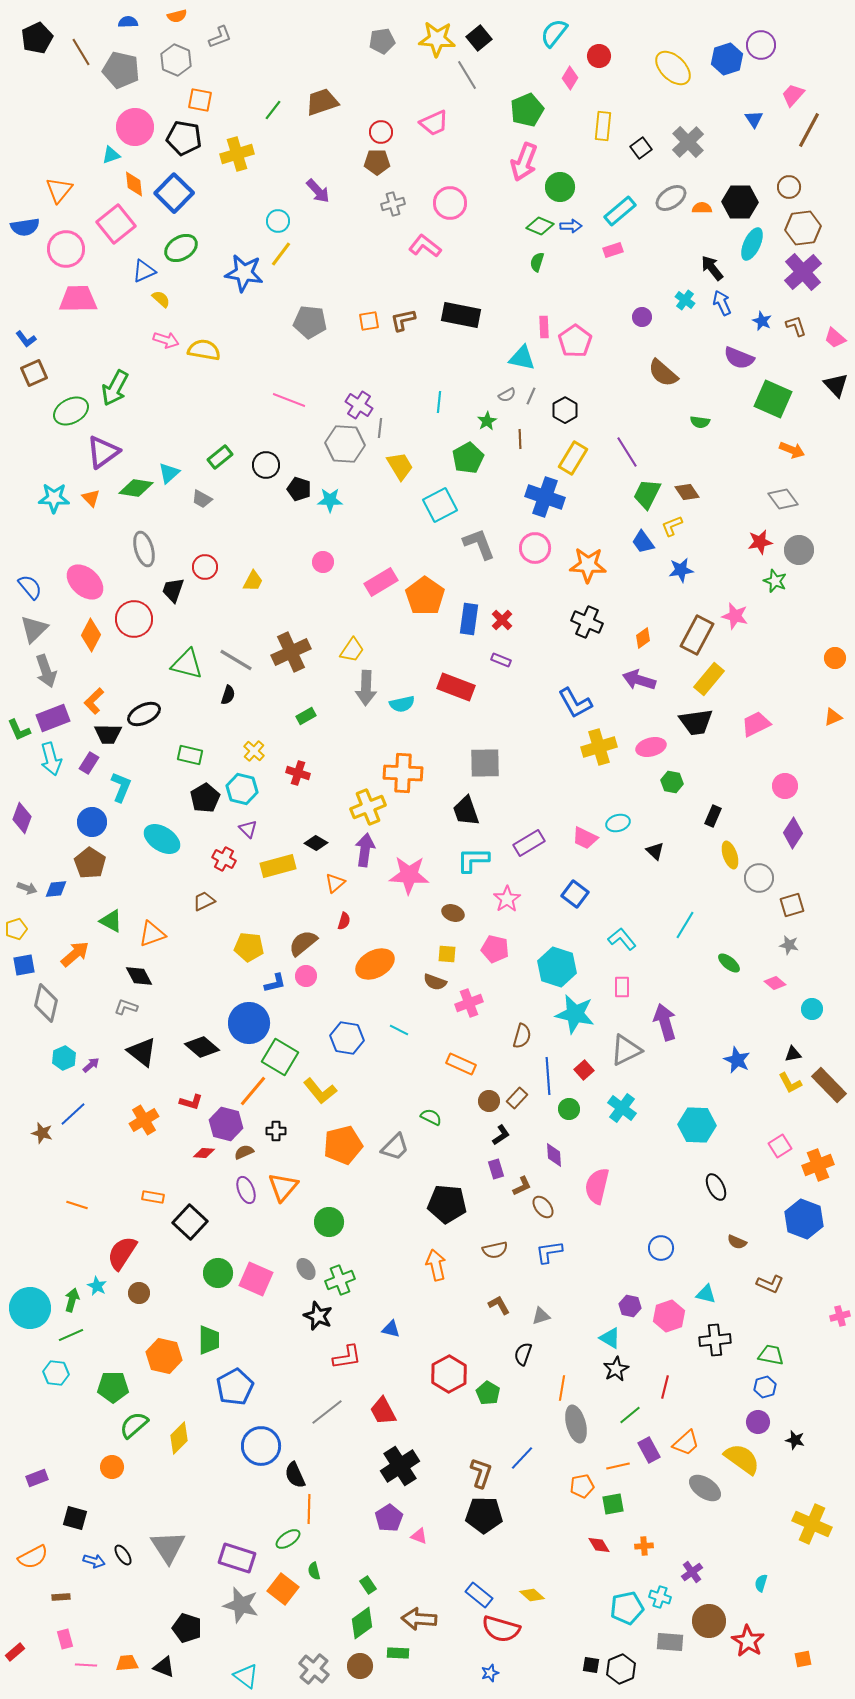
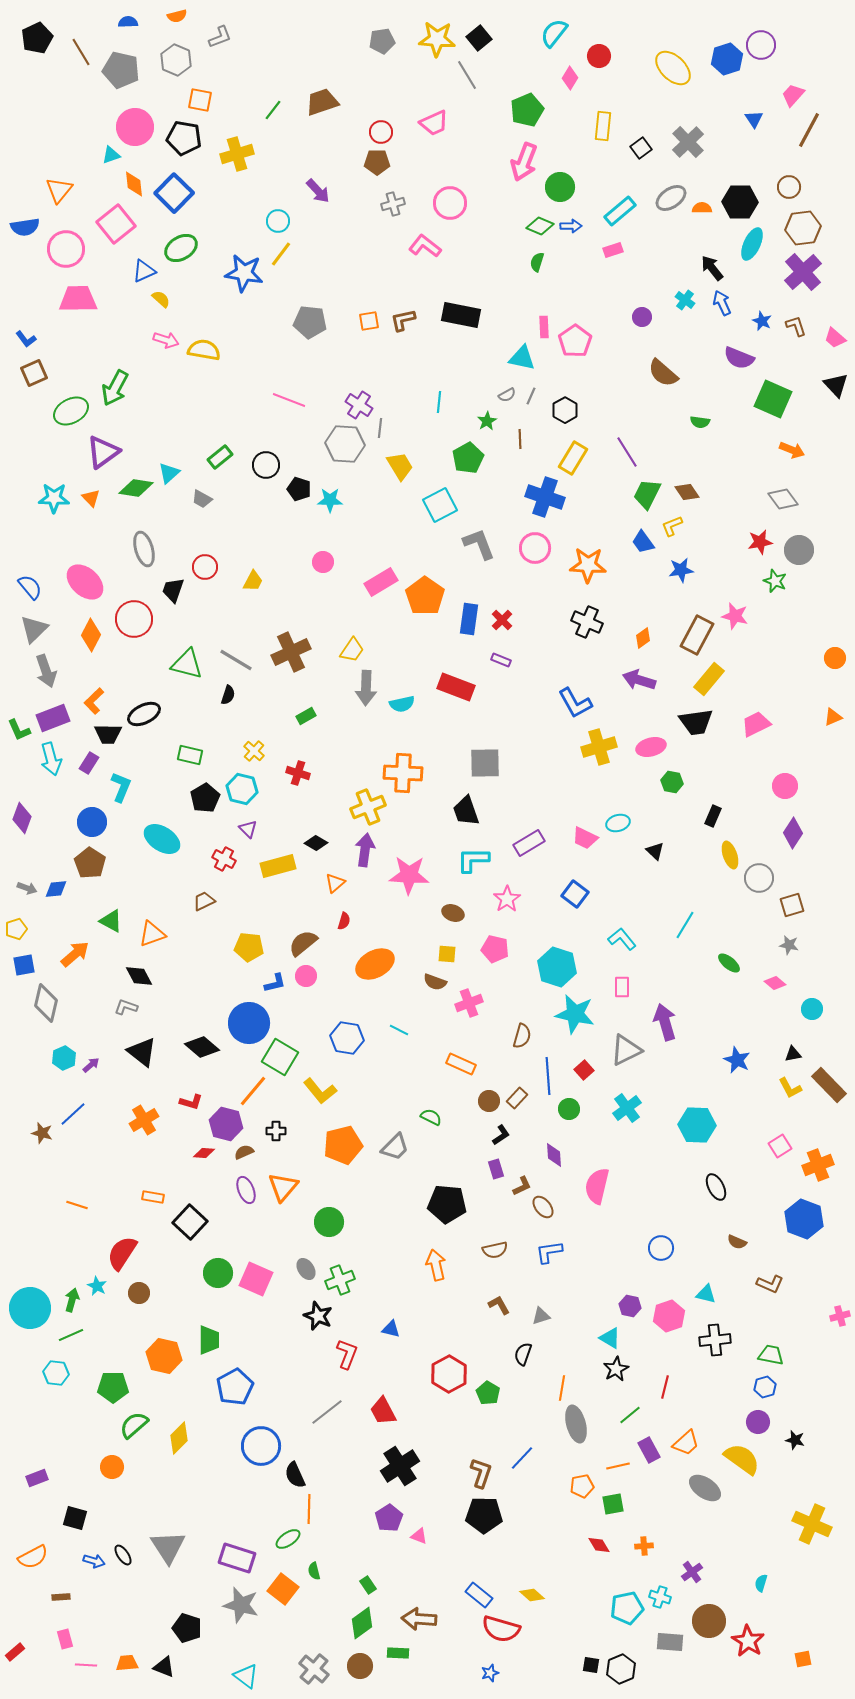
yellow L-shape at (790, 1083): moved 5 px down
cyan cross at (622, 1108): moved 5 px right; rotated 16 degrees clockwise
red L-shape at (347, 1357): moved 3 px up; rotated 60 degrees counterclockwise
